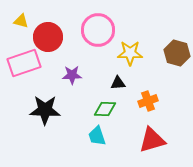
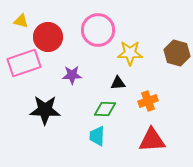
cyan trapezoid: rotated 20 degrees clockwise
red triangle: rotated 12 degrees clockwise
